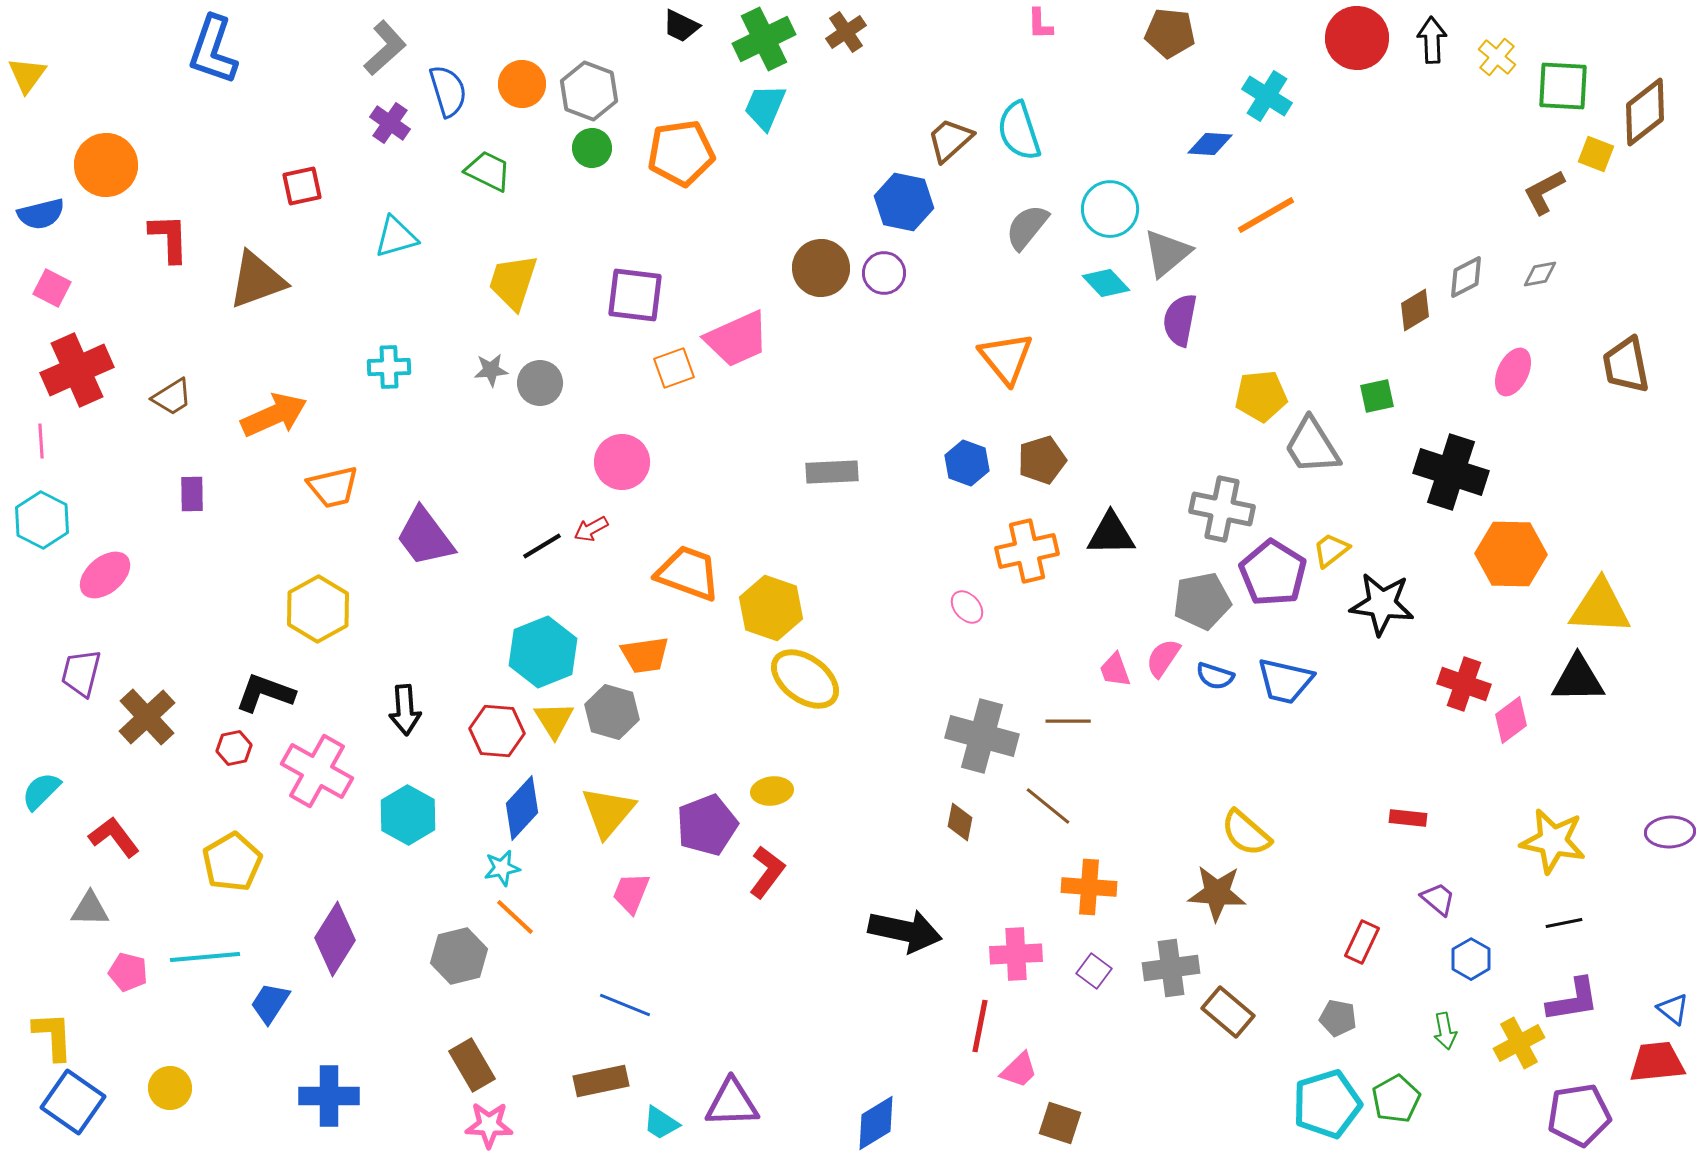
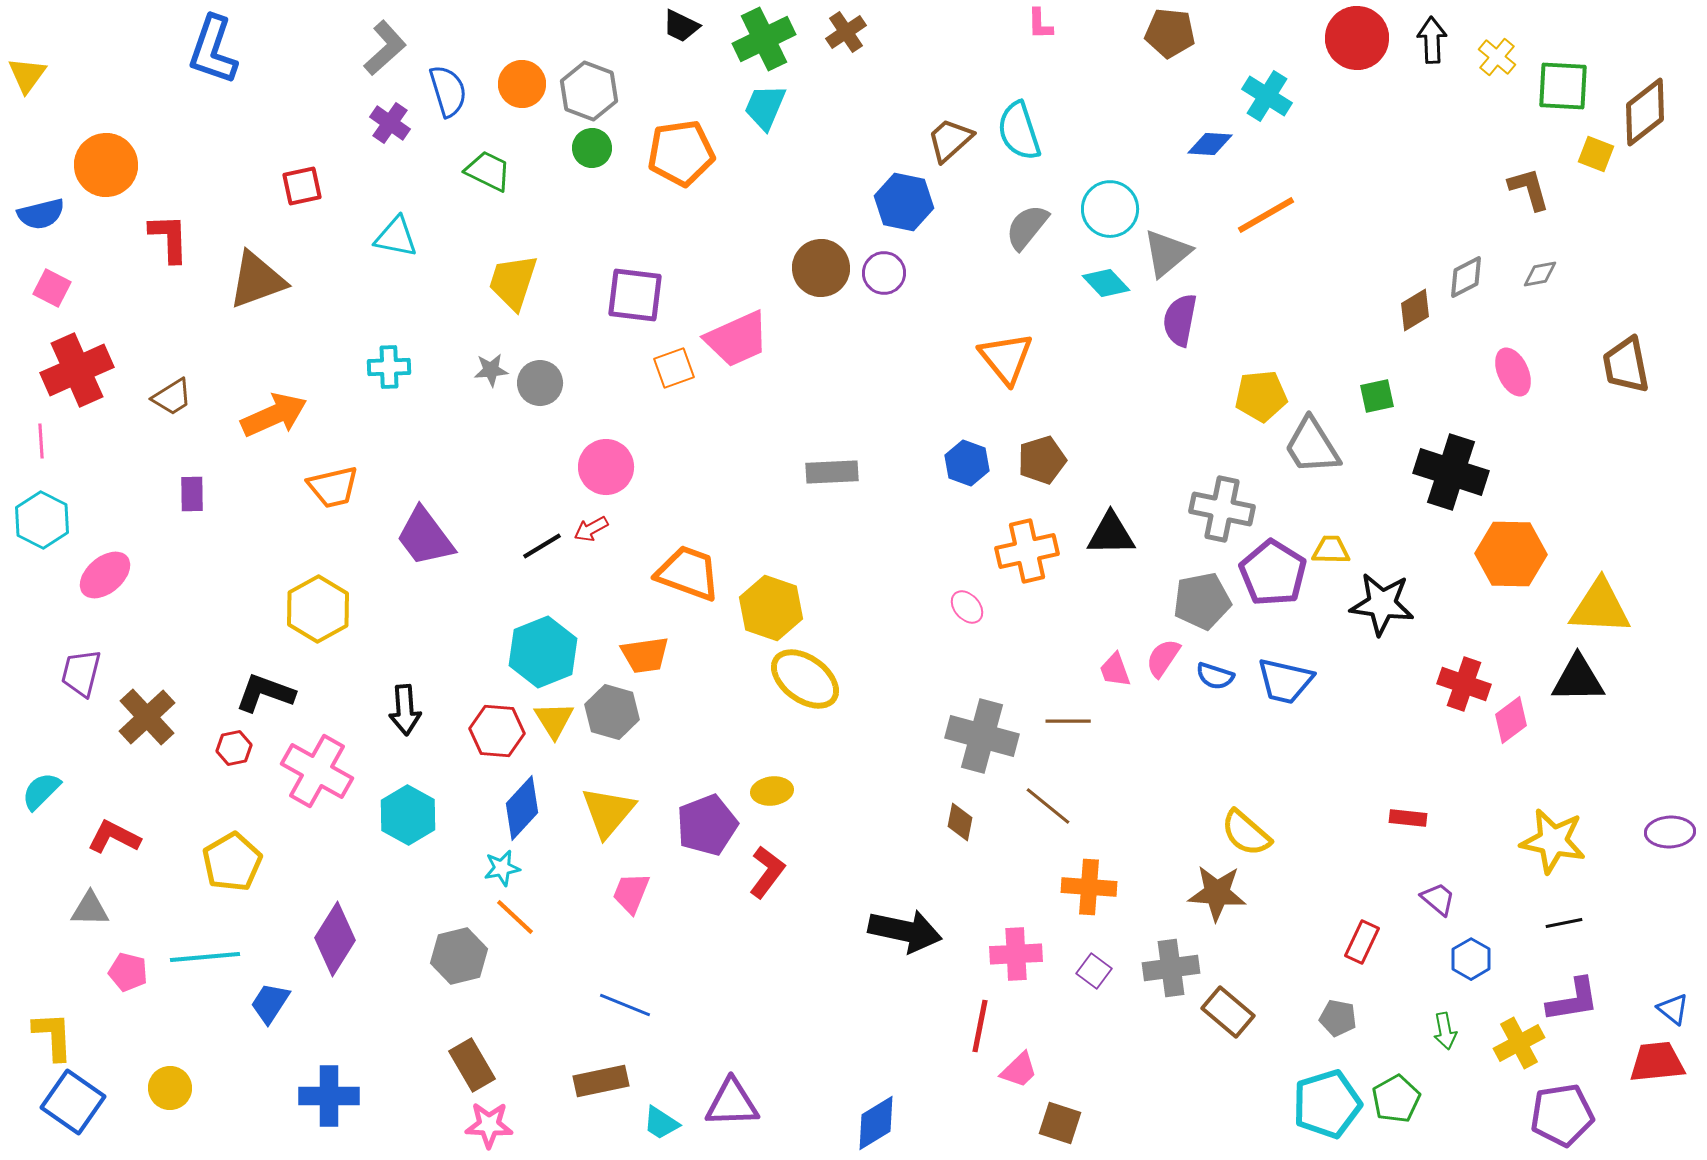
brown L-shape at (1544, 192): moved 15 px left, 3 px up; rotated 102 degrees clockwise
cyan triangle at (396, 237): rotated 27 degrees clockwise
pink ellipse at (1513, 372): rotated 51 degrees counterclockwise
pink circle at (622, 462): moved 16 px left, 5 px down
yellow trapezoid at (1331, 550): rotated 39 degrees clockwise
red L-shape at (114, 837): rotated 26 degrees counterclockwise
purple pentagon at (1579, 1115): moved 17 px left
